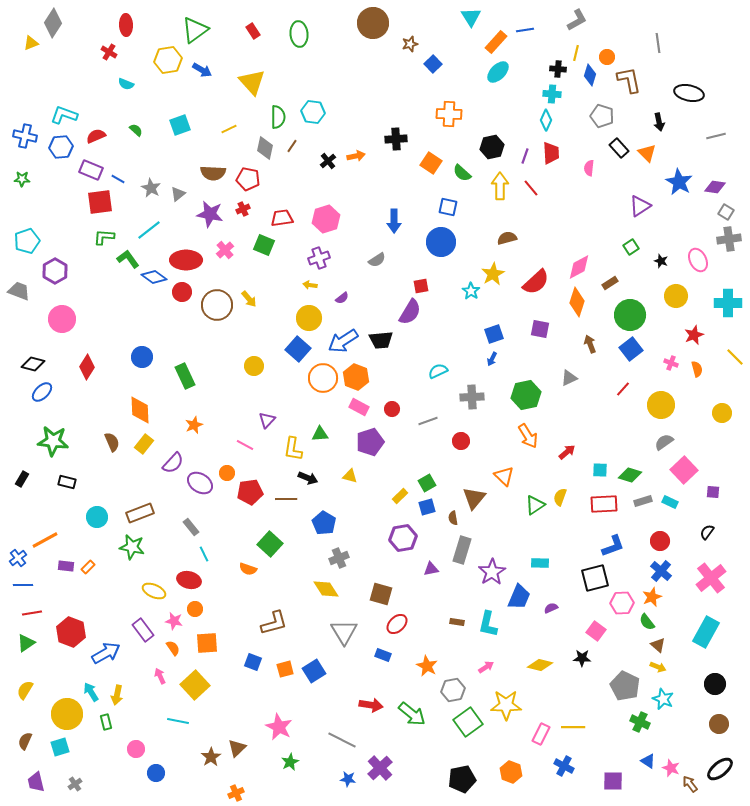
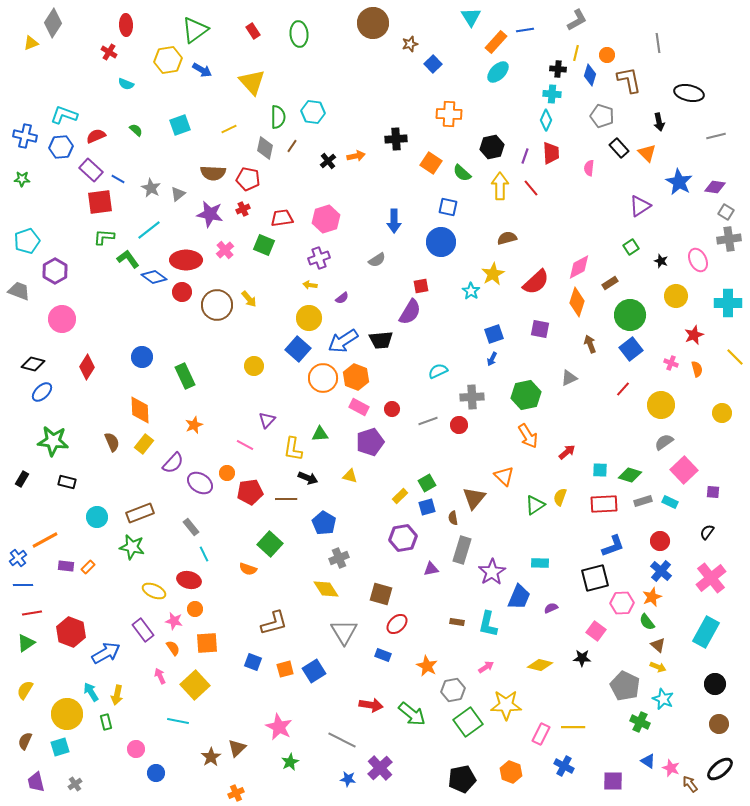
orange circle at (607, 57): moved 2 px up
purple rectangle at (91, 170): rotated 20 degrees clockwise
red circle at (461, 441): moved 2 px left, 16 px up
